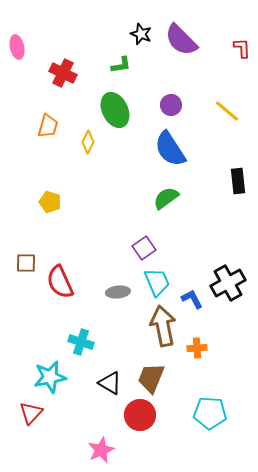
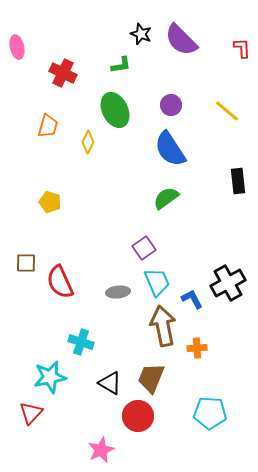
red circle: moved 2 px left, 1 px down
